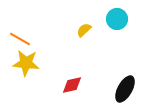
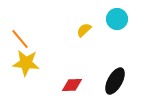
orange line: rotated 20 degrees clockwise
red diamond: rotated 10 degrees clockwise
black ellipse: moved 10 px left, 8 px up
